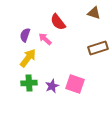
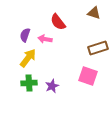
pink arrow: rotated 32 degrees counterclockwise
pink square: moved 13 px right, 8 px up
